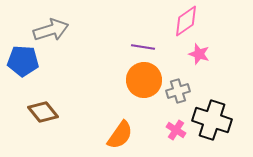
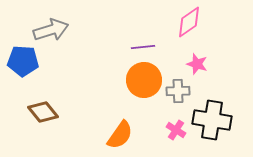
pink diamond: moved 3 px right, 1 px down
purple line: rotated 15 degrees counterclockwise
pink star: moved 2 px left, 10 px down
gray cross: rotated 15 degrees clockwise
black cross: rotated 9 degrees counterclockwise
